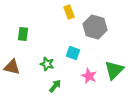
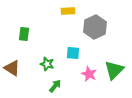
yellow rectangle: moved 1 px left, 1 px up; rotated 72 degrees counterclockwise
gray hexagon: rotated 20 degrees clockwise
green rectangle: moved 1 px right
cyan square: rotated 16 degrees counterclockwise
brown triangle: moved 1 px down; rotated 18 degrees clockwise
pink star: moved 2 px up
